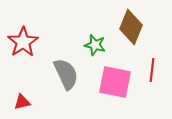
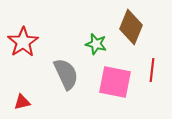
green star: moved 1 px right, 1 px up
